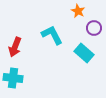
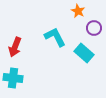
cyan L-shape: moved 3 px right, 2 px down
